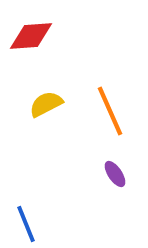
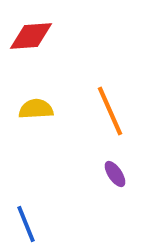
yellow semicircle: moved 10 px left, 5 px down; rotated 24 degrees clockwise
